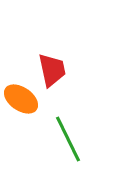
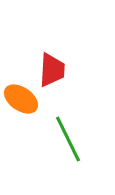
red trapezoid: rotated 15 degrees clockwise
